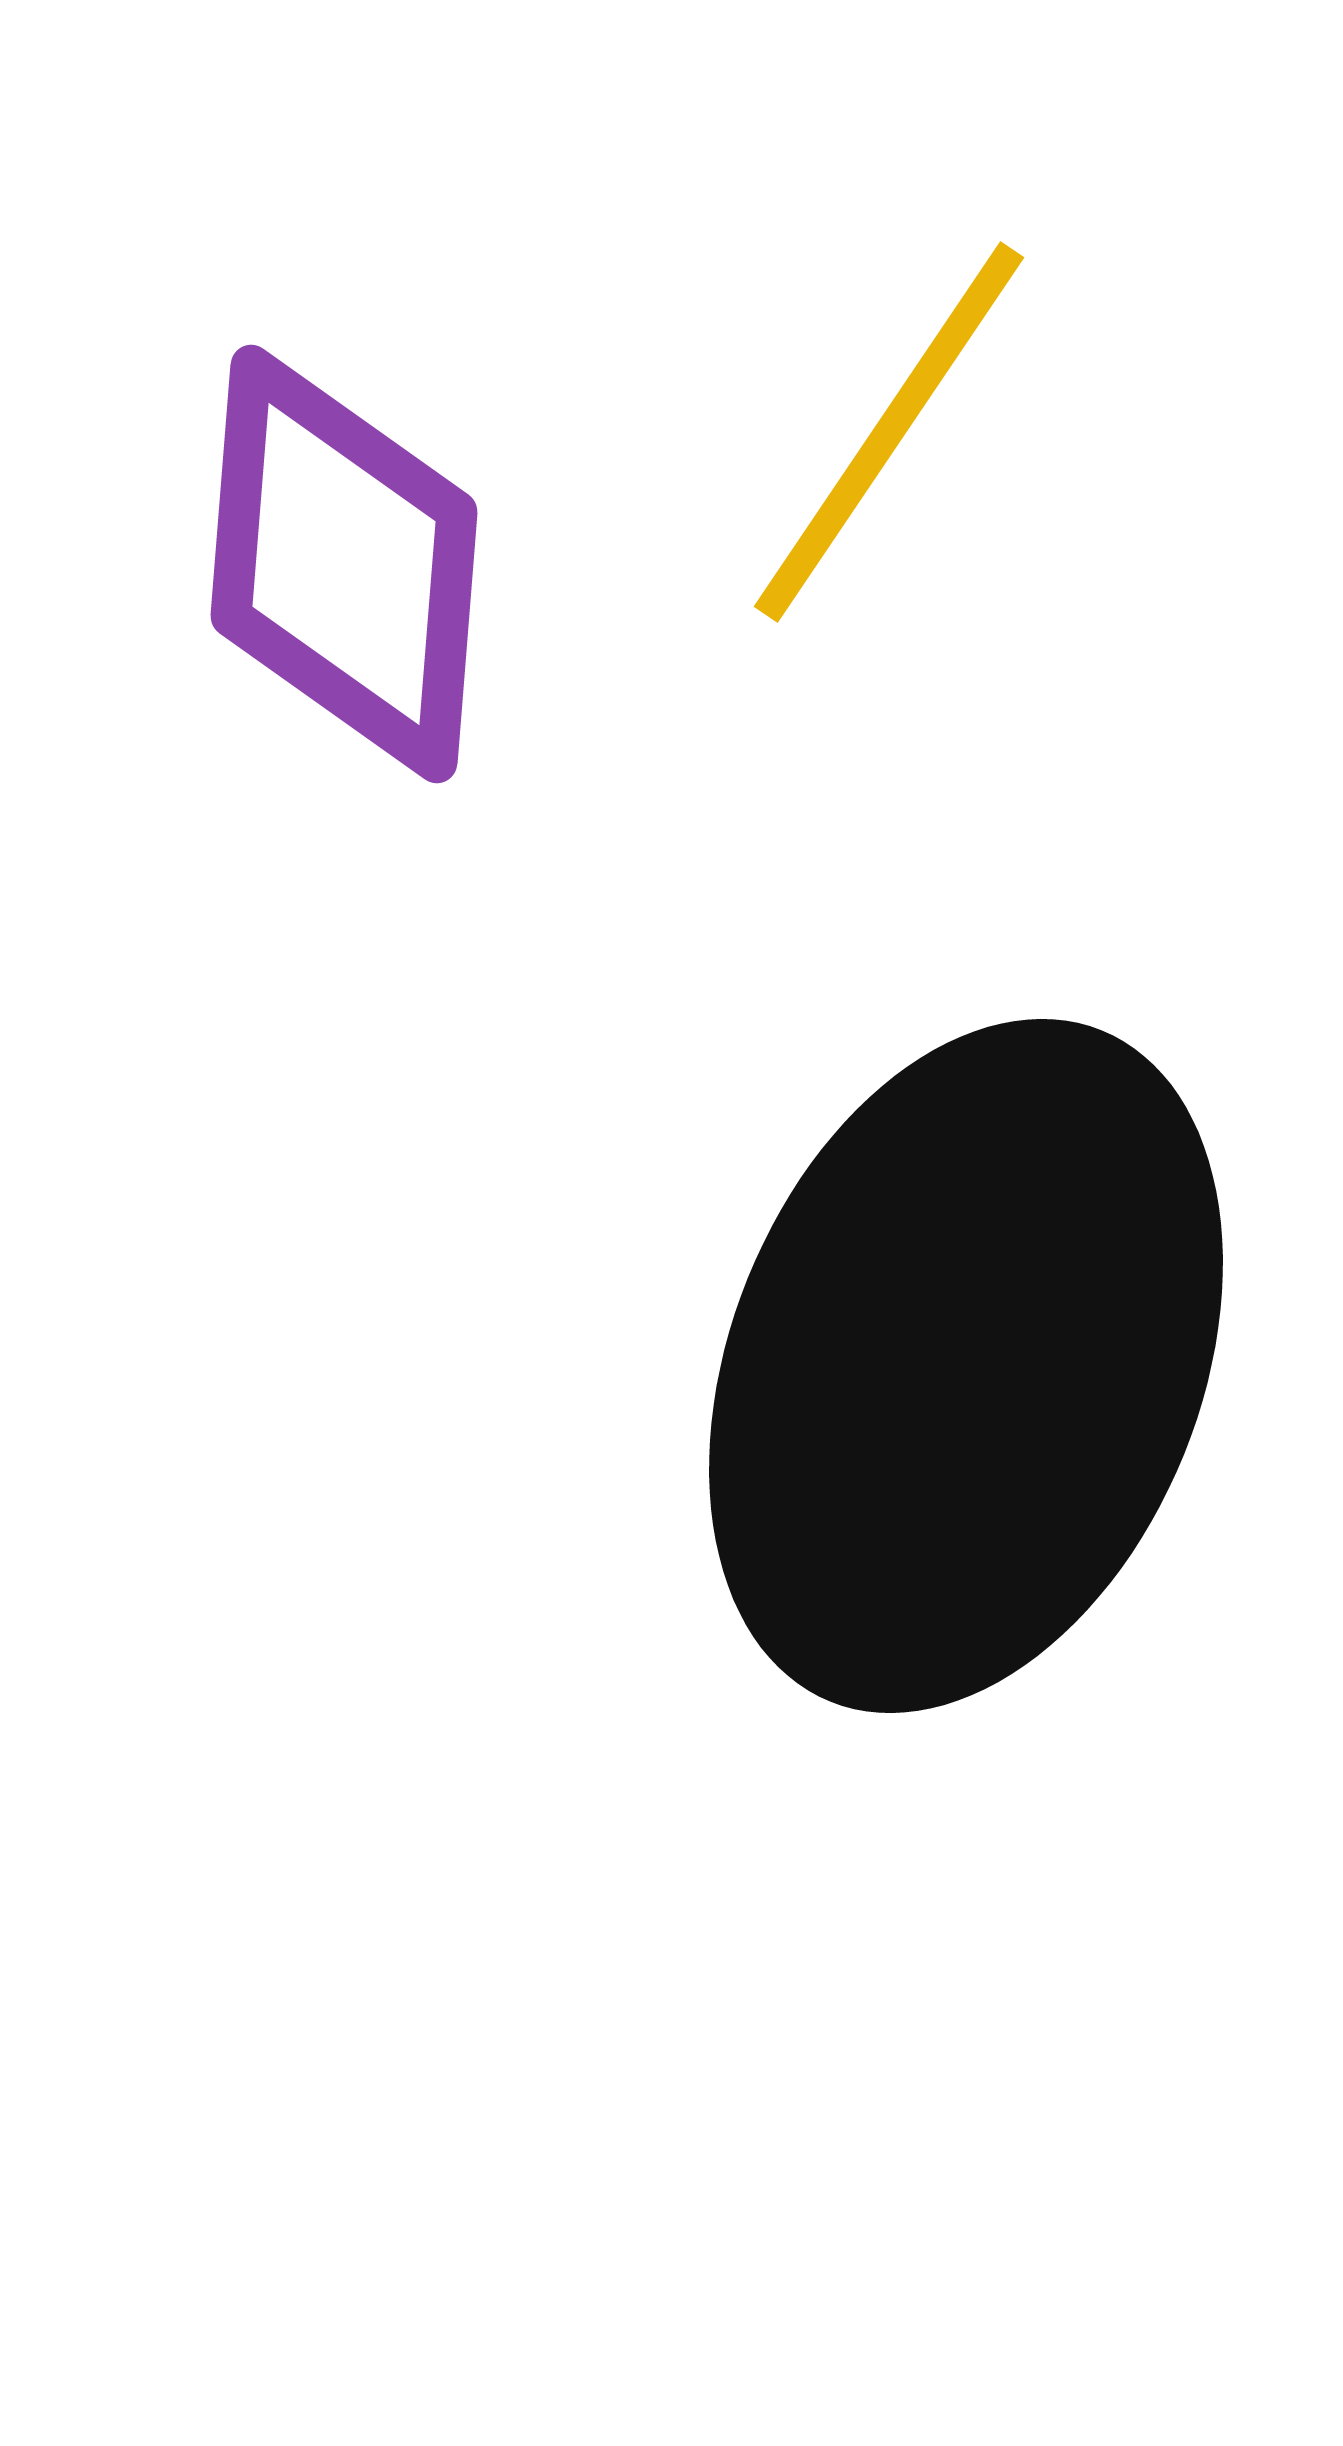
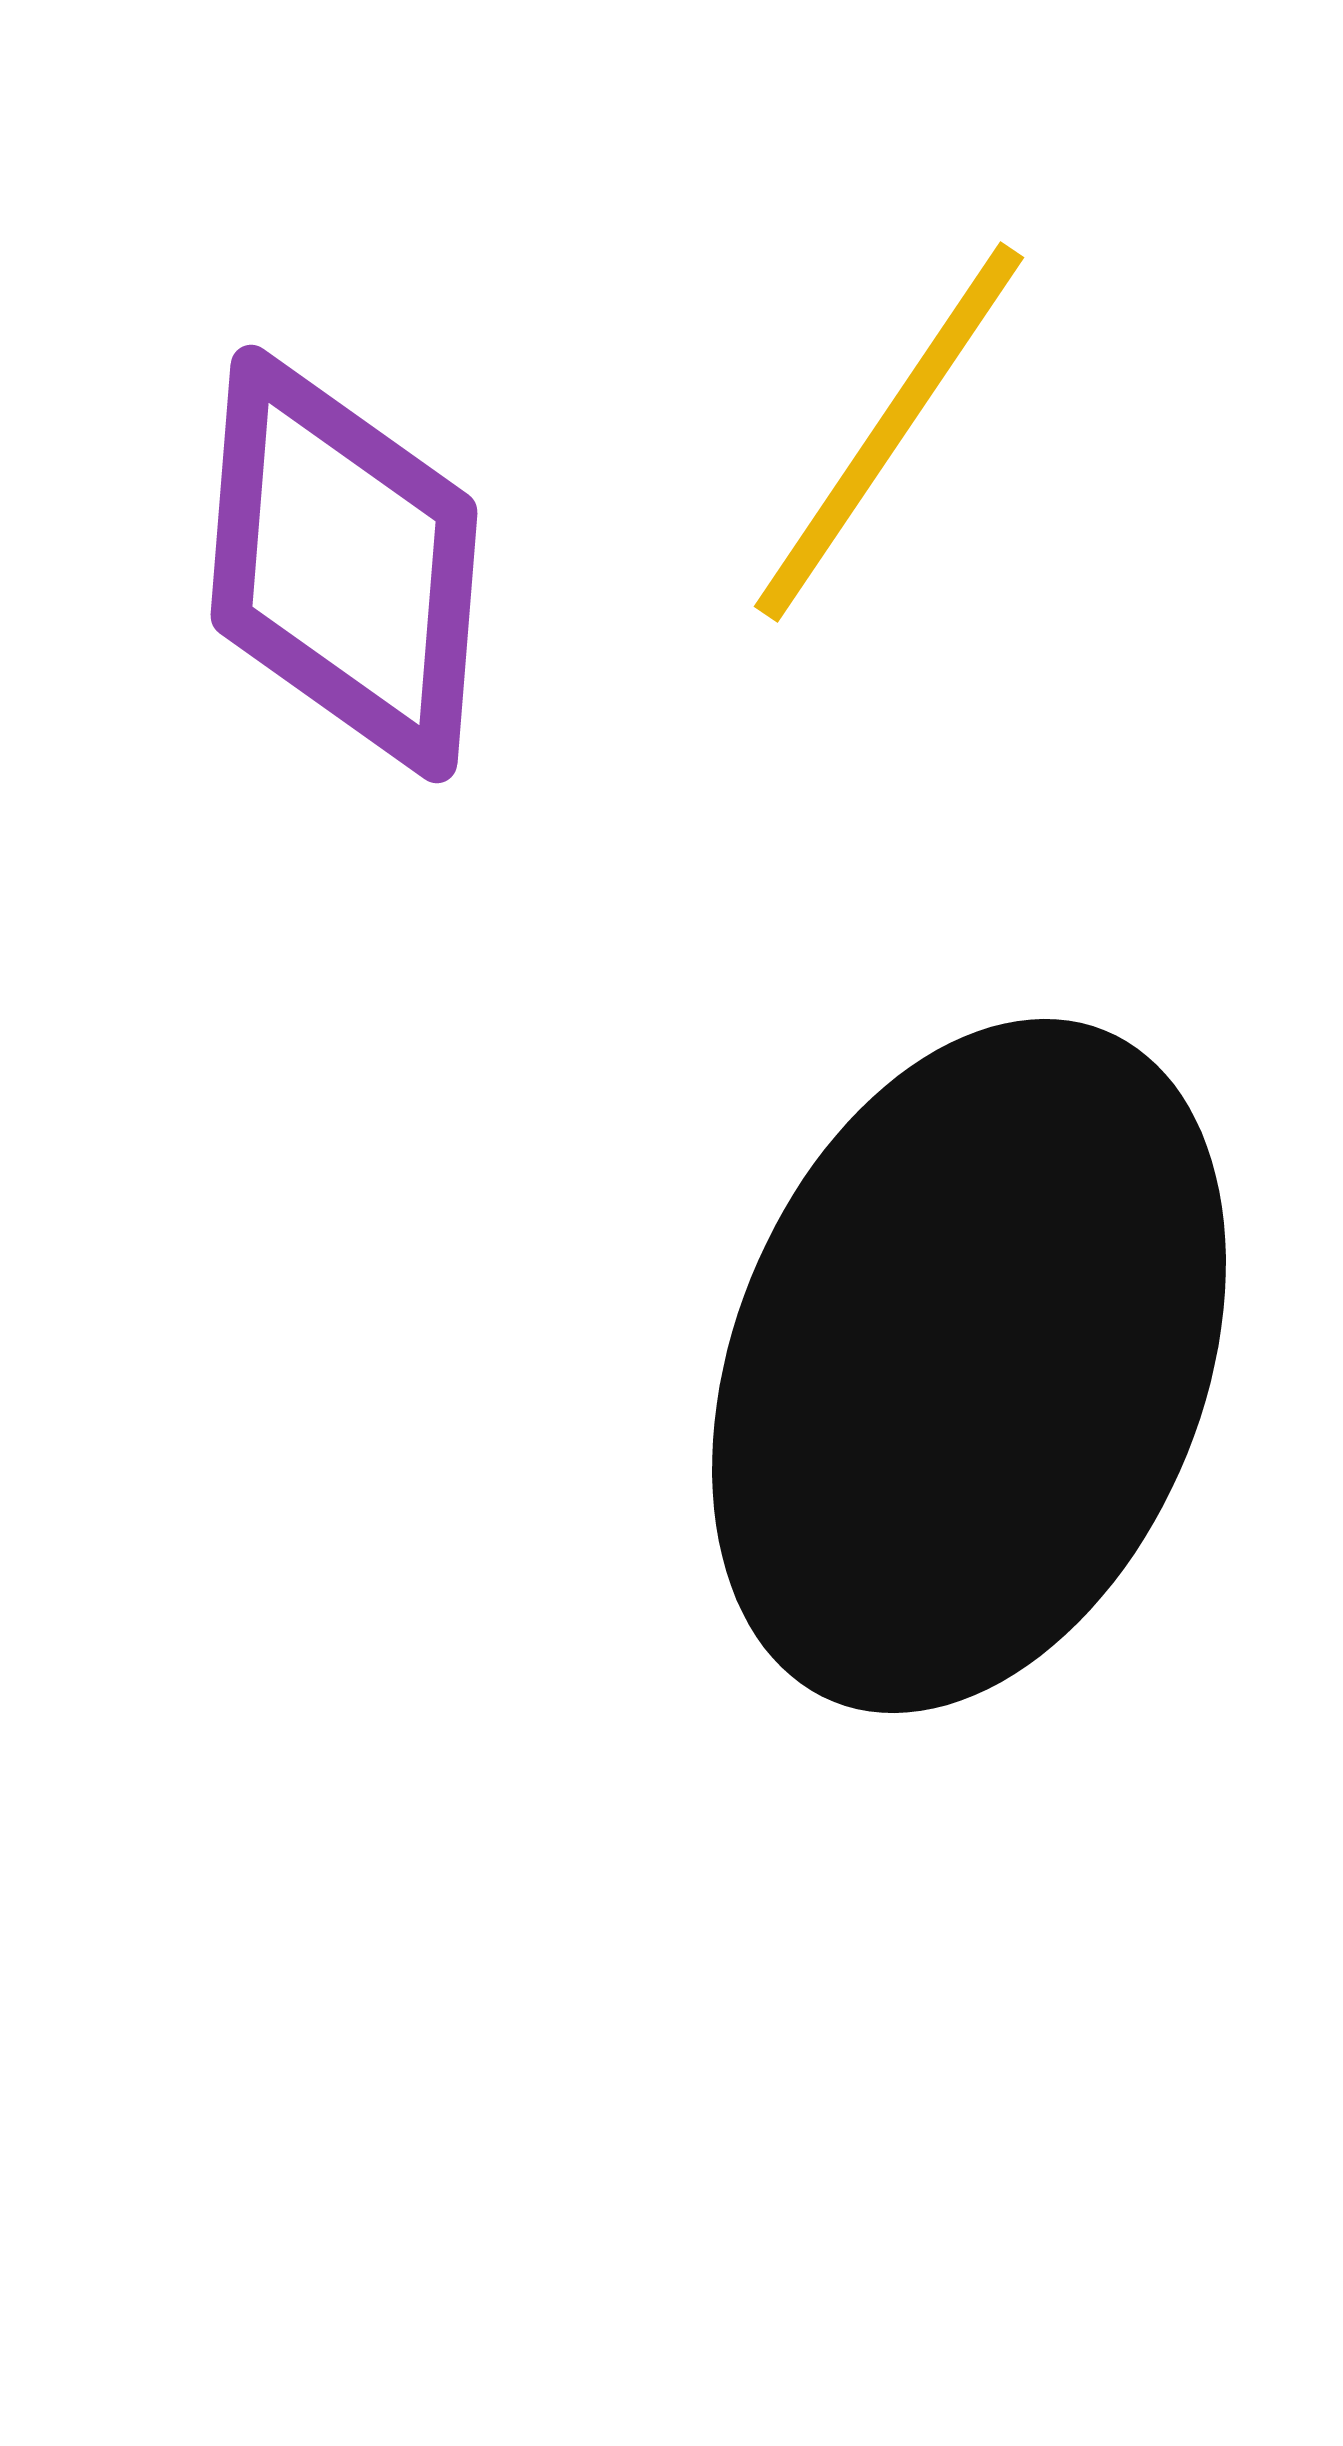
black ellipse: moved 3 px right
